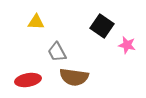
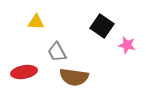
red ellipse: moved 4 px left, 8 px up
